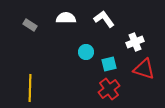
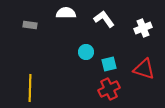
white semicircle: moved 5 px up
gray rectangle: rotated 24 degrees counterclockwise
white cross: moved 8 px right, 14 px up
red cross: rotated 10 degrees clockwise
